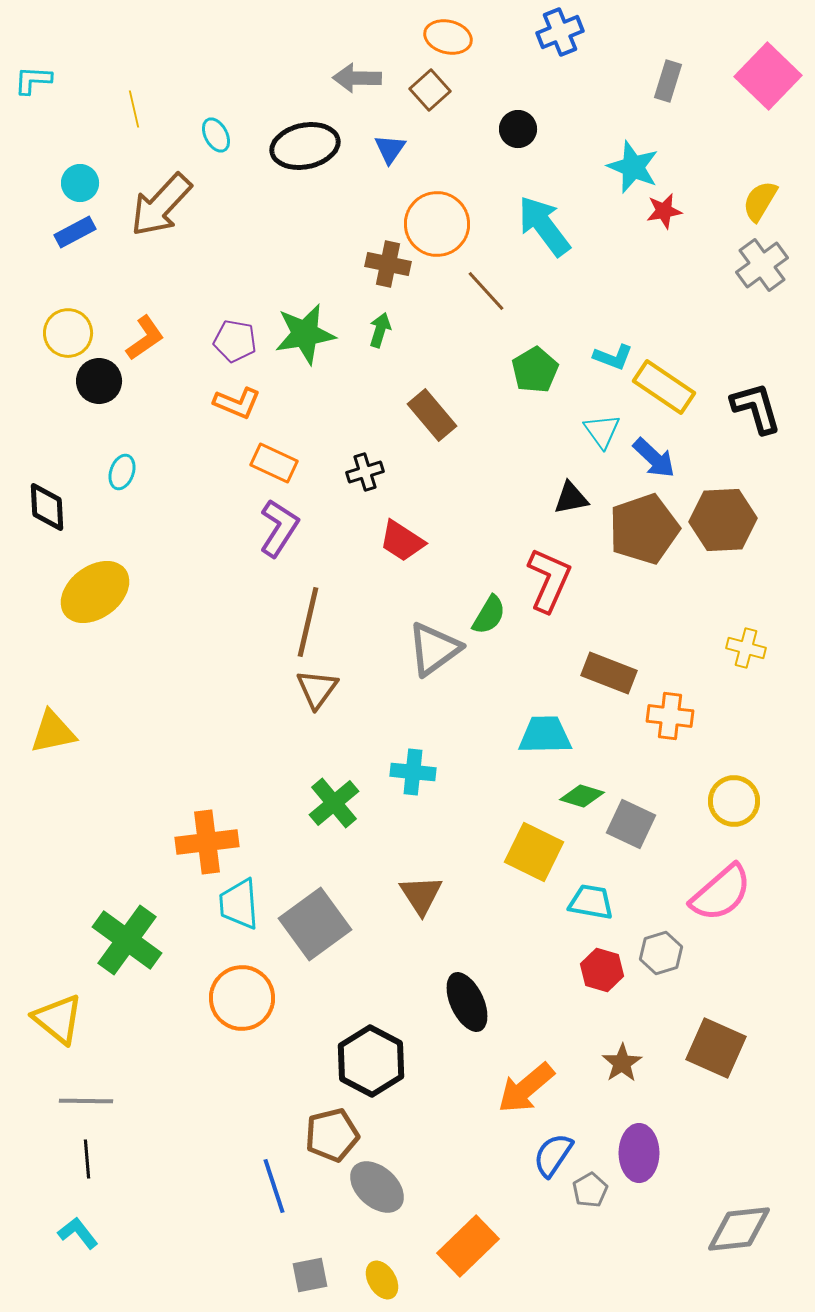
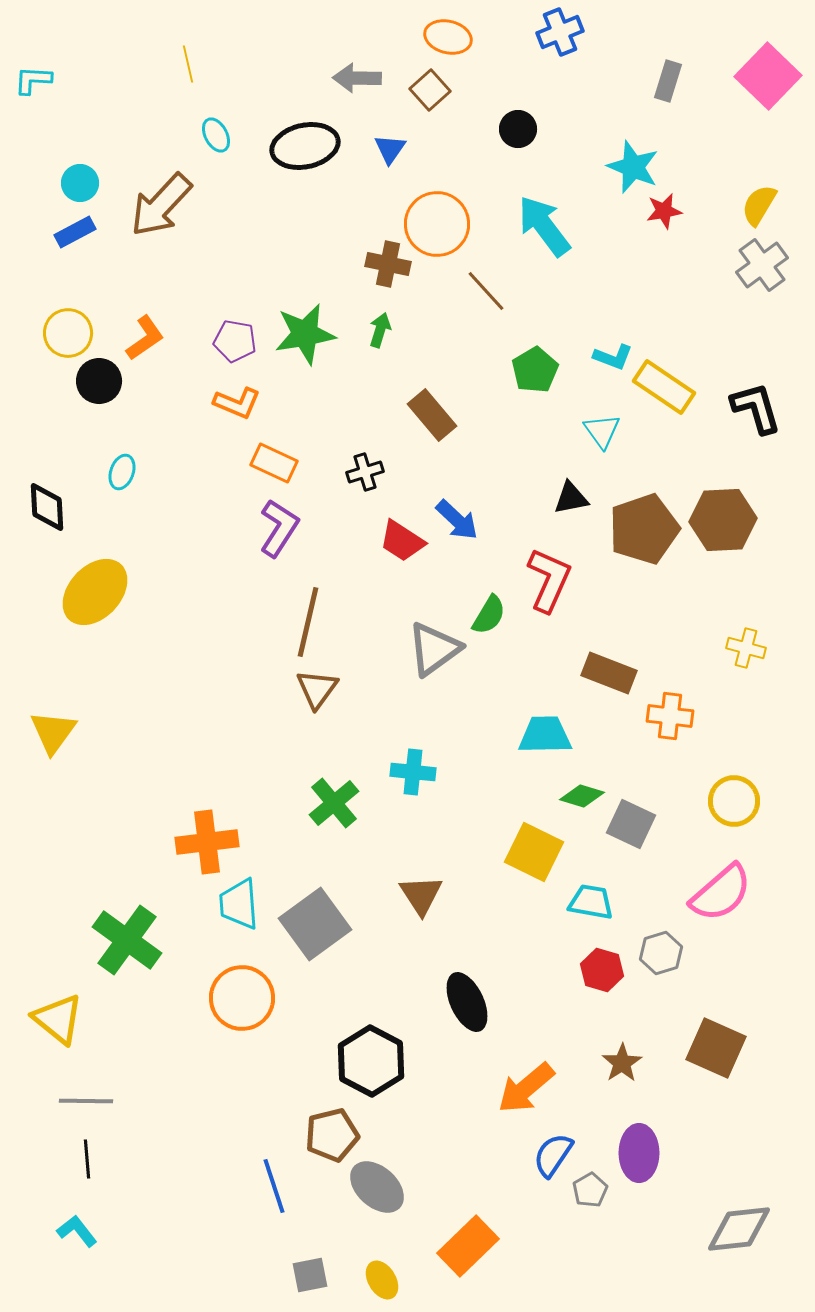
yellow line at (134, 109): moved 54 px right, 45 px up
yellow semicircle at (760, 201): moved 1 px left, 4 px down
blue arrow at (654, 458): moved 197 px left, 62 px down
yellow ellipse at (95, 592): rotated 10 degrees counterclockwise
yellow triangle at (53, 732): rotated 42 degrees counterclockwise
cyan L-shape at (78, 1233): moved 1 px left, 2 px up
